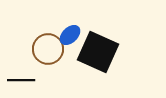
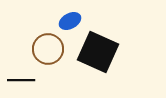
blue ellipse: moved 14 px up; rotated 15 degrees clockwise
